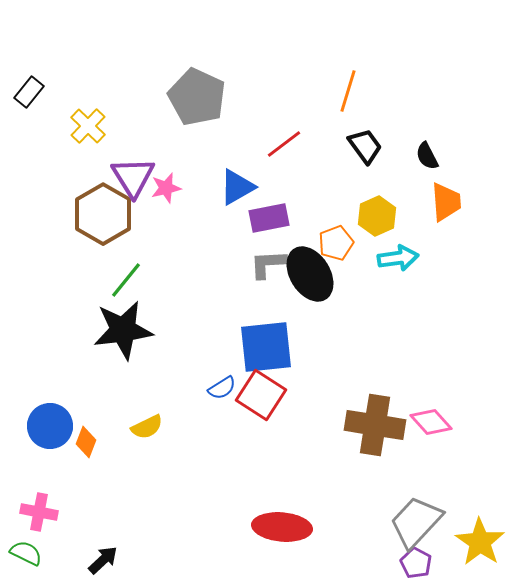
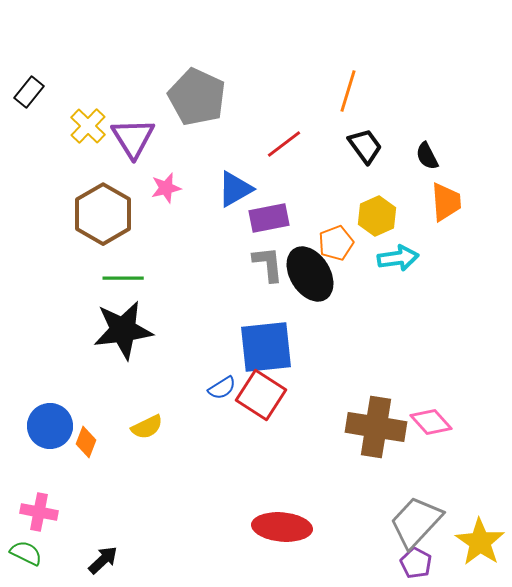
purple triangle: moved 39 px up
blue triangle: moved 2 px left, 2 px down
gray L-shape: rotated 87 degrees clockwise
green line: moved 3 px left, 2 px up; rotated 51 degrees clockwise
brown cross: moved 1 px right, 2 px down
